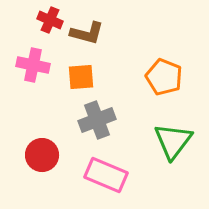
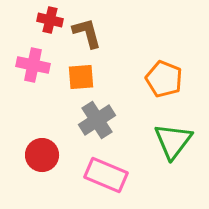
red cross: rotated 10 degrees counterclockwise
brown L-shape: rotated 120 degrees counterclockwise
orange pentagon: moved 2 px down
gray cross: rotated 12 degrees counterclockwise
